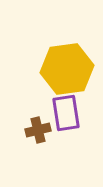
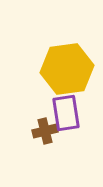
brown cross: moved 7 px right, 1 px down
